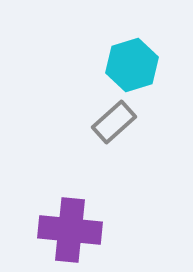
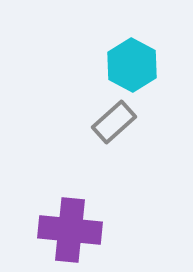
cyan hexagon: rotated 15 degrees counterclockwise
